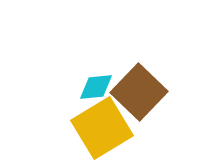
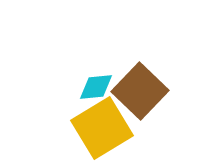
brown square: moved 1 px right, 1 px up
